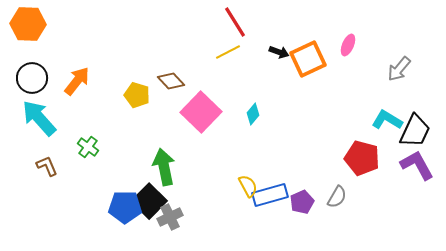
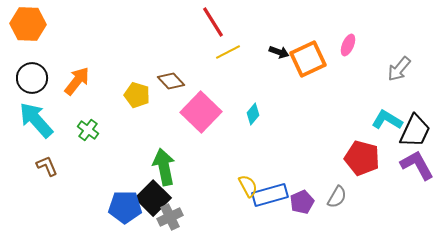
red line: moved 22 px left
cyan arrow: moved 3 px left, 2 px down
green cross: moved 17 px up
black square: moved 4 px right, 3 px up
